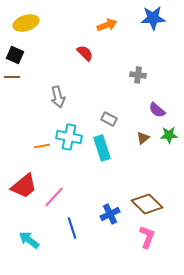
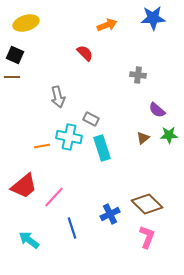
gray rectangle: moved 18 px left
